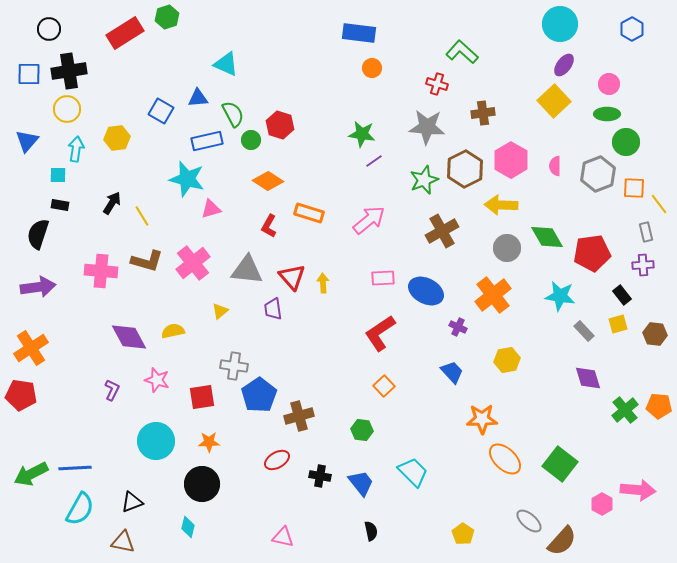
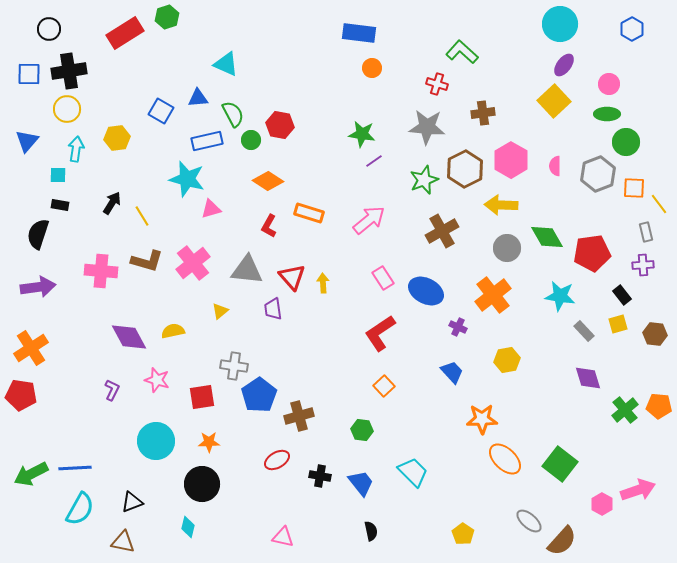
red hexagon at (280, 125): rotated 8 degrees counterclockwise
pink rectangle at (383, 278): rotated 60 degrees clockwise
pink arrow at (638, 490): rotated 24 degrees counterclockwise
